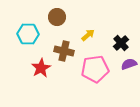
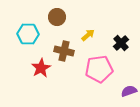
purple semicircle: moved 27 px down
pink pentagon: moved 4 px right
